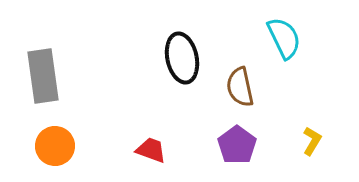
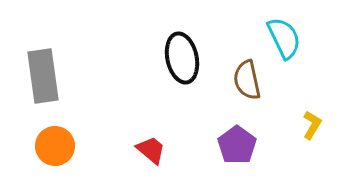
brown semicircle: moved 7 px right, 7 px up
yellow L-shape: moved 16 px up
red trapezoid: rotated 20 degrees clockwise
